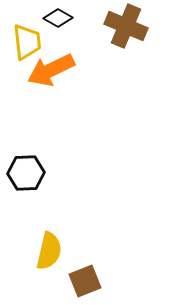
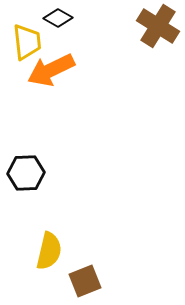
brown cross: moved 32 px right; rotated 9 degrees clockwise
